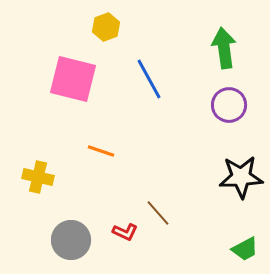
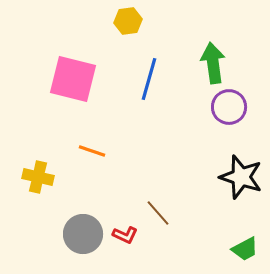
yellow hexagon: moved 22 px right, 6 px up; rotated 12 degrees clockwise
green arrow: moved 11 px left, 15 px down
blue line: rotated 45 degrees clockwise
purple circle: moved 2 px down
orange line: moved 9 px left
black star: rotated 21 degrees clockwise
red L-shape: moved 3 px down
gray circle: moved 12 px right, 6 px up
